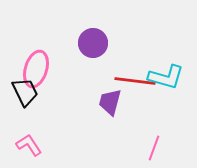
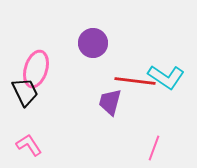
cyan L-shape: rotated 18 degrees clockwise
